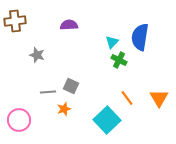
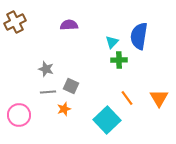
brown cross: moved 1 px down; rotated 20 degrees counterclockwise
blue semicircle: moved 1 px left, 1 px up
gray star: moved 9 px right, 14 px down
green cross: rotated 28 degrees counterclockwise
pink circle: moved 5 px up
